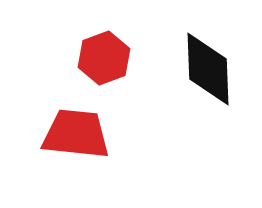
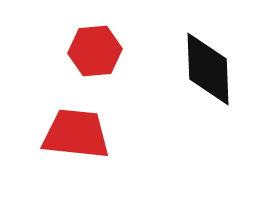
red hexagon: moved 9 px left, 7 px up; rotated 15 degrees clockwise
